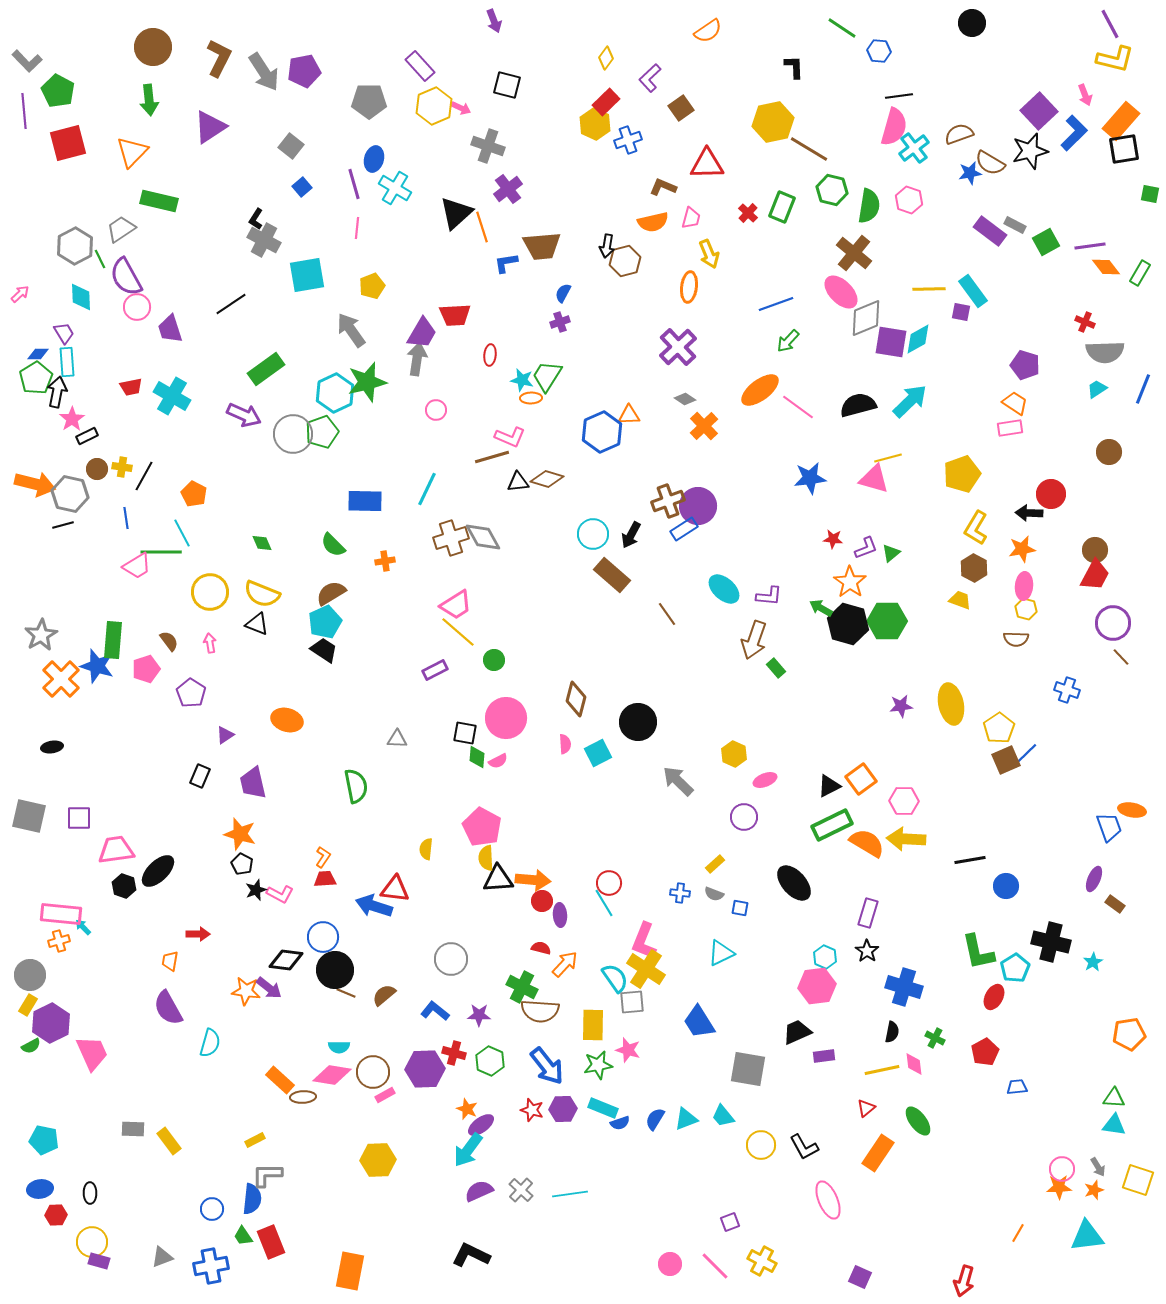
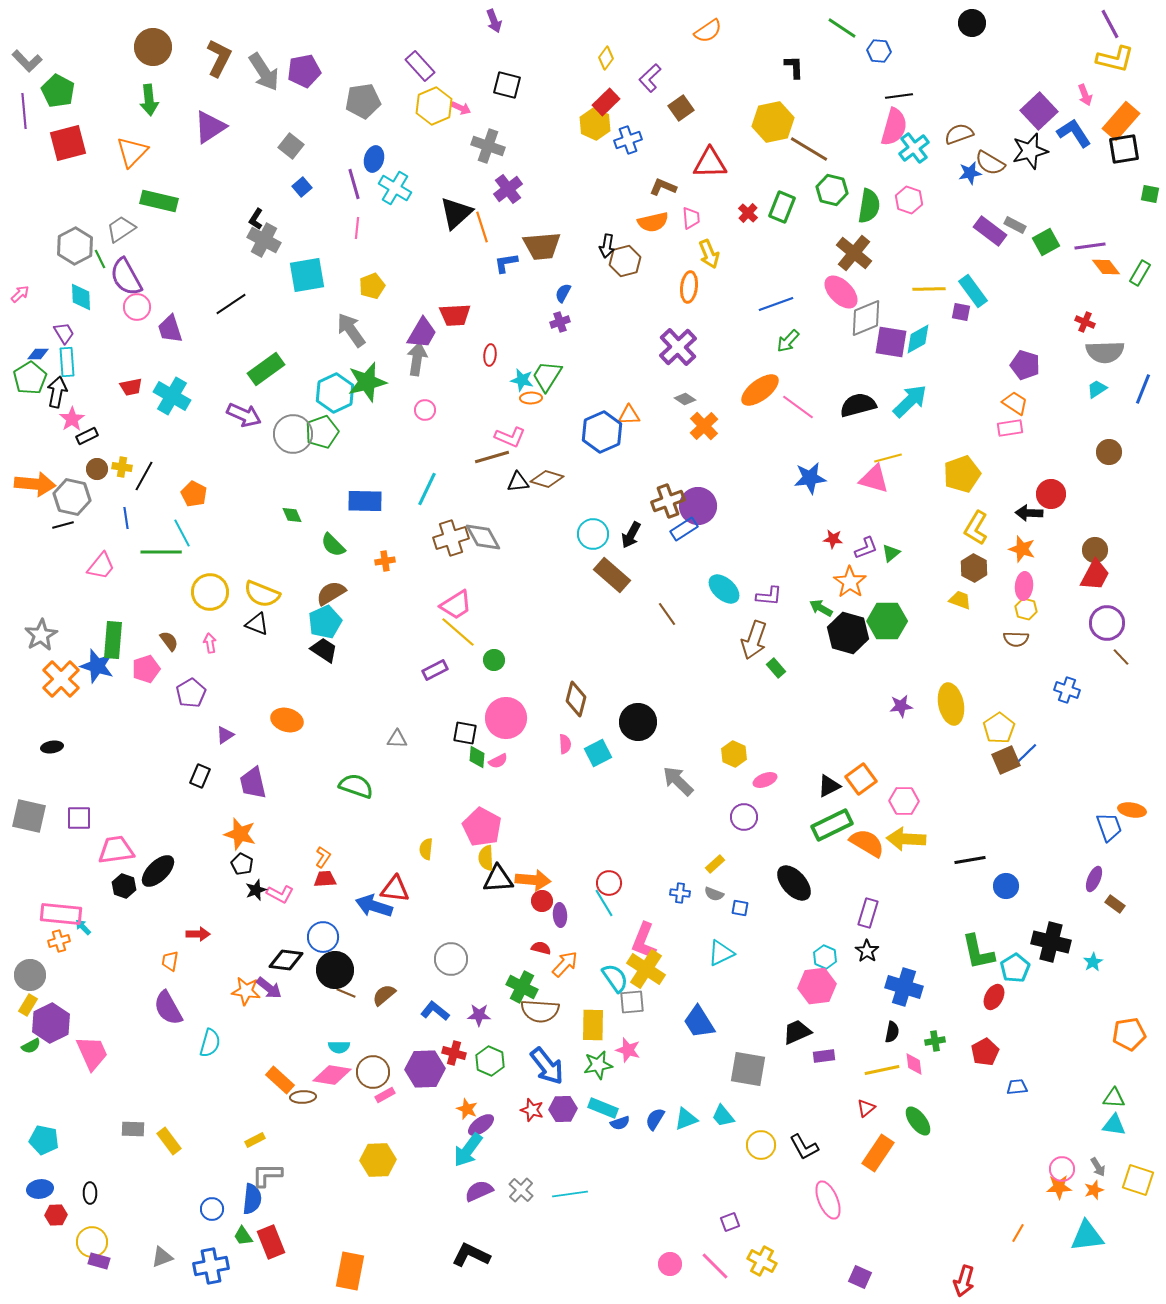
gray pentagon at (369, 101): moved 6 px left; rotated 8 degrees counterclockwise
blue L-shape at (1074, 133): rotated 78 degrees counterclockwise
red triangle at (707, 164): moved 3 px right, 1 px up
pink trapezoid at (691, 218): rotated 20 degrees counterclockwise
green pentagon at (36, 378): moved 6 px left
pink circle at (436, 410): moved 11 px left
orange arrow at (35, 484): rotated 9 degrees counterclockwise
gray hexagon at (70, 494): moved 2 px right, 3 px down
green diamond at (262, 543): moved 30 px right, 28 px up
orange star at (1022, 549): rotated 28 degrees clockwise
pink trapezoid at (137, 566): moved 36 px left; rotated 20 degrees counterclockwise
purple circle at (1113, 623): moved 6 px left
black hexagon at (848, 624): moved 9 px down
purple pentagon at (191, 693): rotated 8 degrees clockwise
green semicircle at (356, 786): rotated 60 degrees counterclockwise
green cross at (935, 1038): moved 3 px down; rotated 36 degrees counterclockwise
